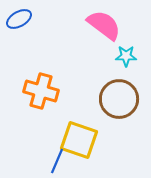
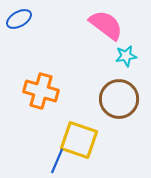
pink semicircle: moved 2 px right
cyan star: rotated 10 degrees counterclockwise
